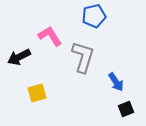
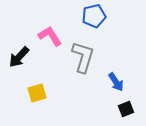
black arrow: rotated 20 degrees counterclockwise
